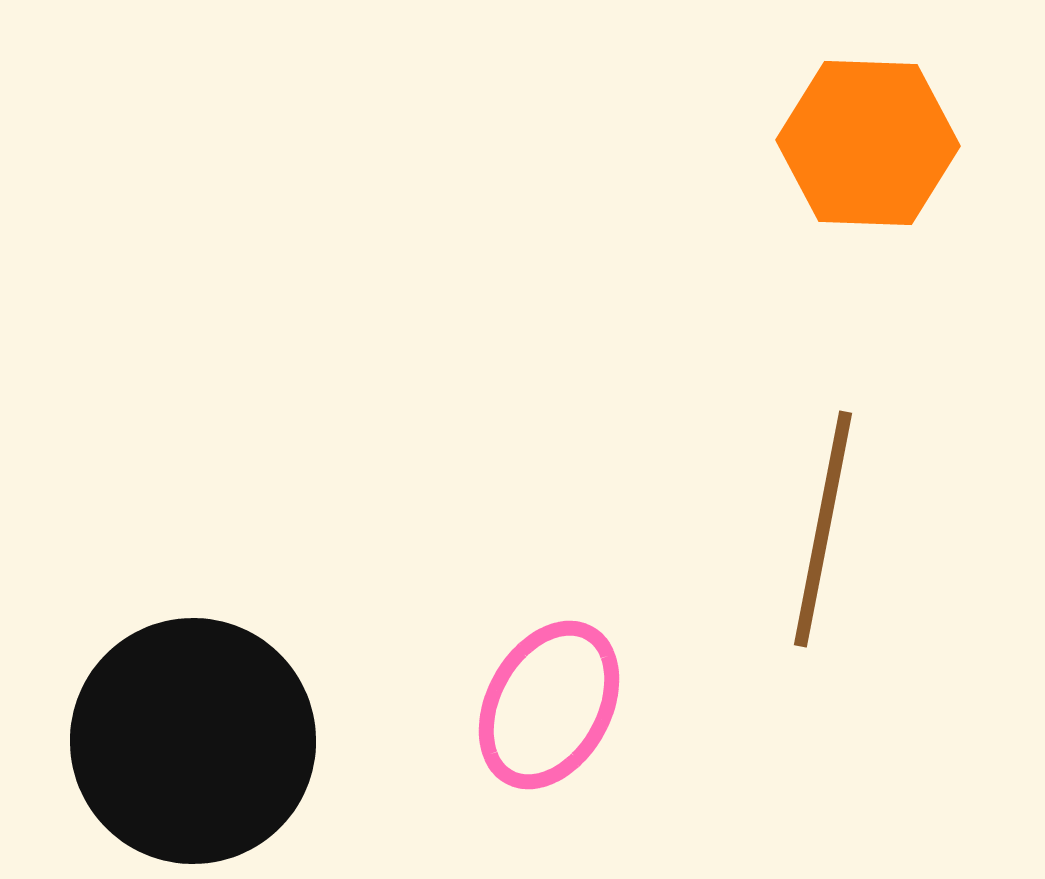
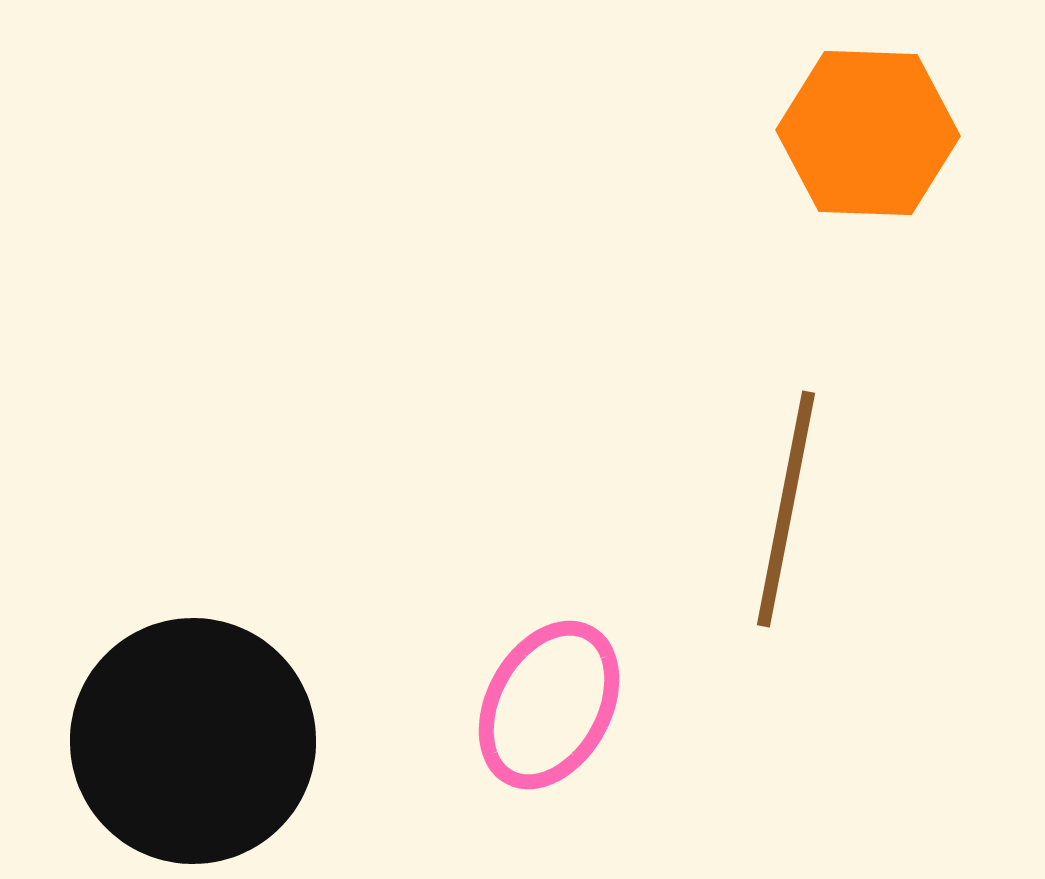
orange hexagon: moved 10 px up
brown line: moved 37 px left, 20 px up
